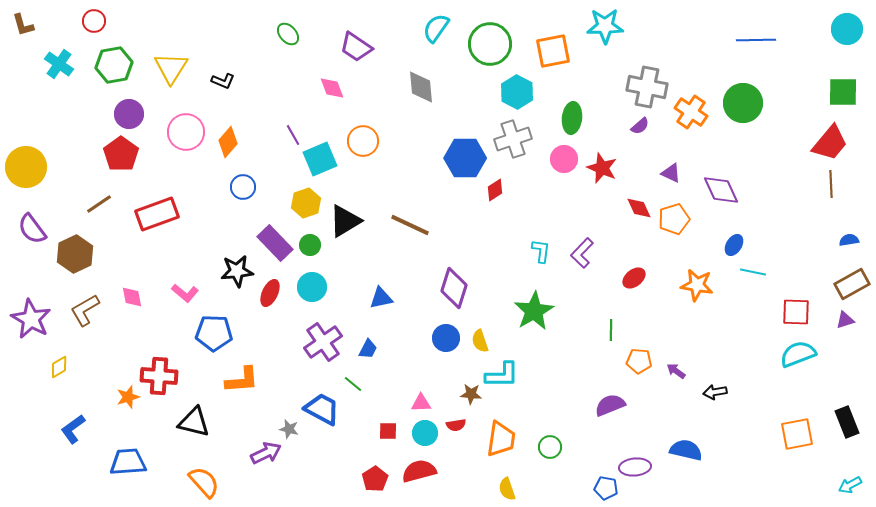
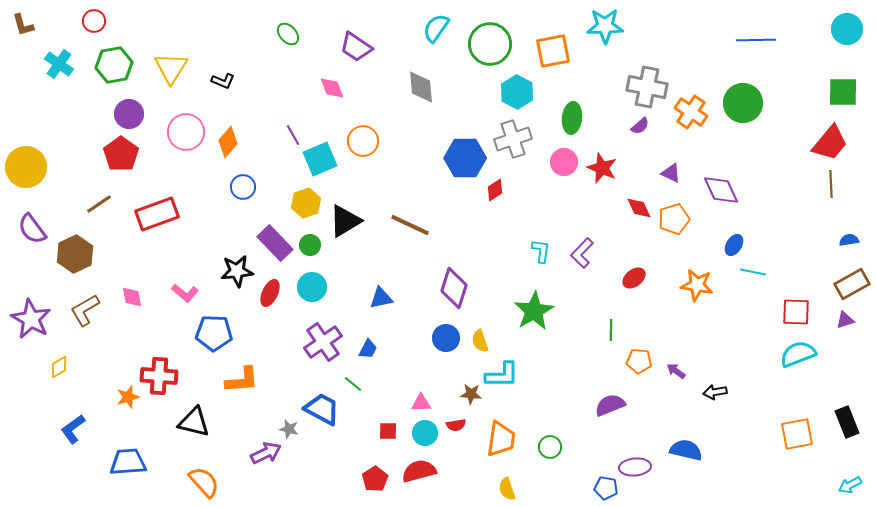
pink circle at (564, 159): moved 3 px down
